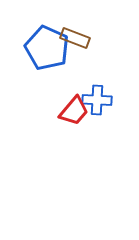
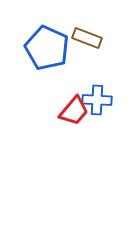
brown rectangle: moved 12 px right
